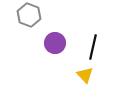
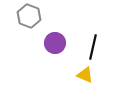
gray hexagon: moved 1 px down
yellow triangle: rotated 24 degrees counterclockwise
